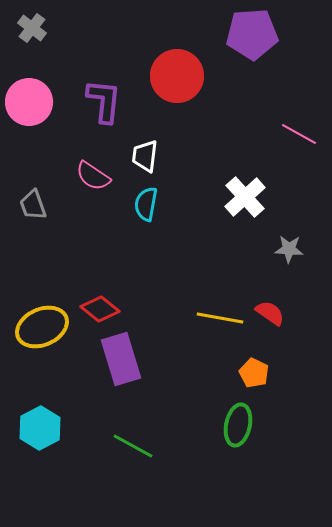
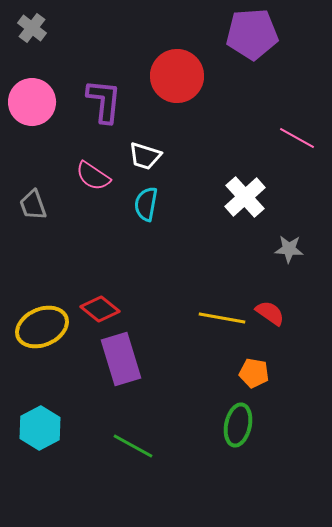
pink circle: moved 3 px right
pink line: moved 2 px left, 4 px down
white trapezoid: rotated 80 degrees counterclockwise
yellow line: moved 2 px right
orange pentagon: rotated 16 degrees counterclockwise
